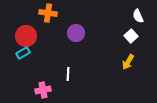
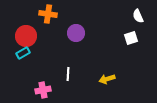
orange cross: moved 1 px down
white square: moved 2 px down; rotated 24 degrees clockwise
yellow arrow: moved 21 px left, 17 px down; rotated 42 degrees clockwise
